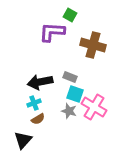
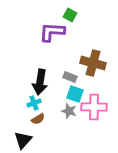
brown cross: moved 18 px down
black arrow: rotated 70 degrees counterclockwise
pink cross: rotated 30 degrees counterclockwise
